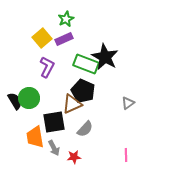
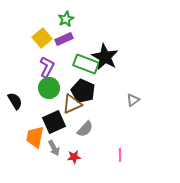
green circle: moved 20 px right, 10 px up
gray triangle: moved 5 px right, 3 px up
black square: rotated 15 degrees counterclockwise
orange trapezoid: rotated 20 degrees clockwise
pink line: moved 6 px left
